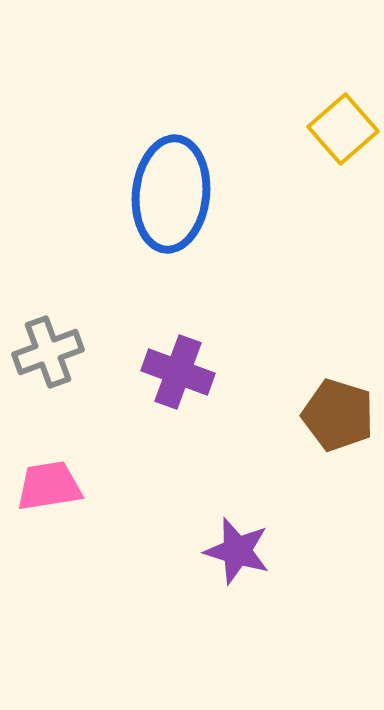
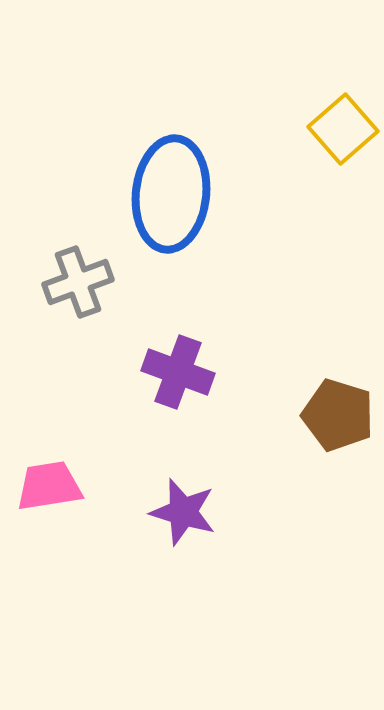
gray cross: moved 30 px right, 70 px up
purple star: moved 54 px left, 39 px up
